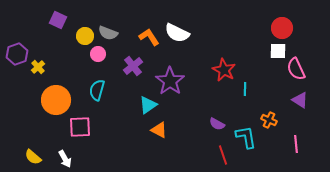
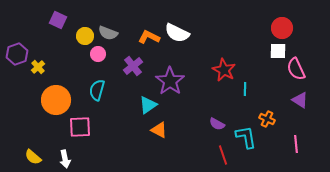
orange L-shape: rotated 30 degrees counterclockwise
orange cross: moved 2 px left, 1 px up
white arrow: rotated 18 degrees clockwise
